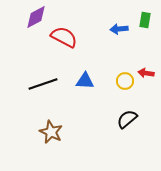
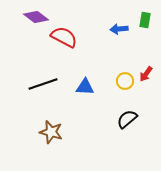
purple diamond: rotated 65 degrees clockwise
red arrow: moved 1 px down; rotated 63 degrees counterclockwise
blue triangle: moved 6 px down
brown star: rotated 10 degrees counterclockwise
